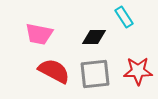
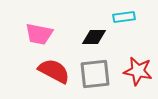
cyan rectangle: rotated 65 degrees counterclockwise
red star: rotated 12 degrees clockwise
